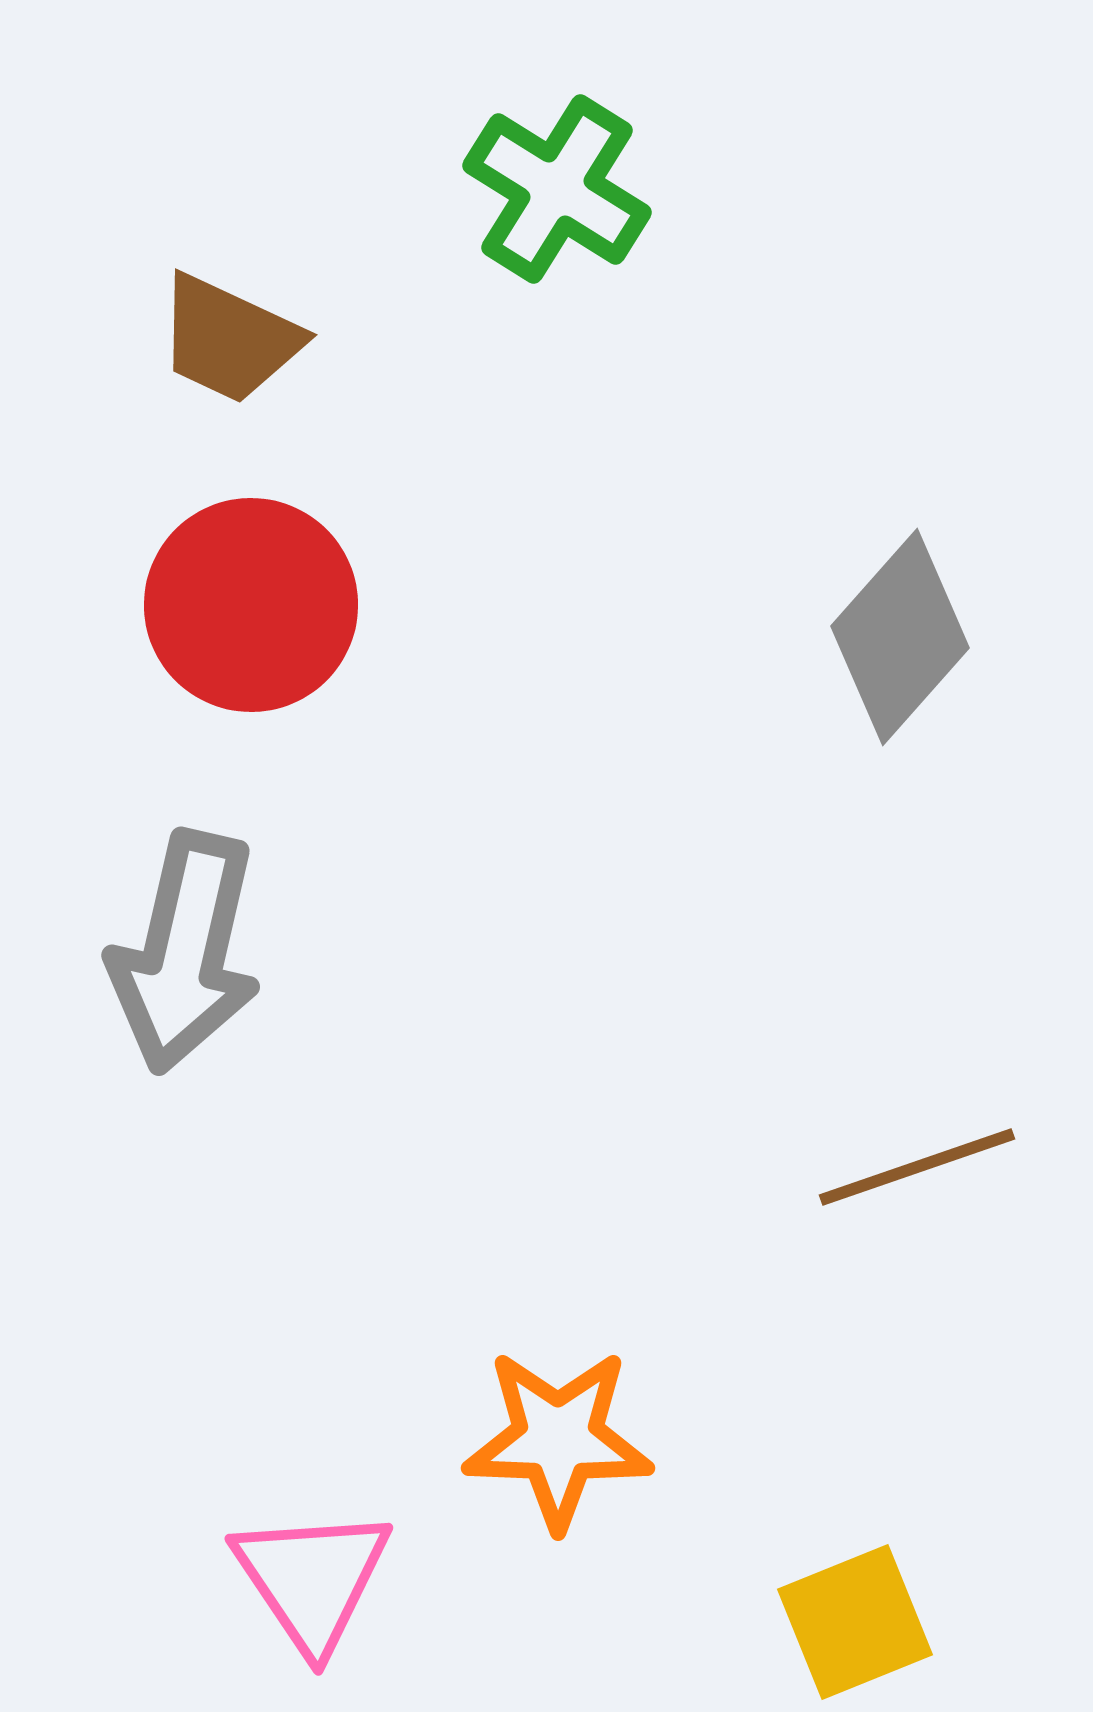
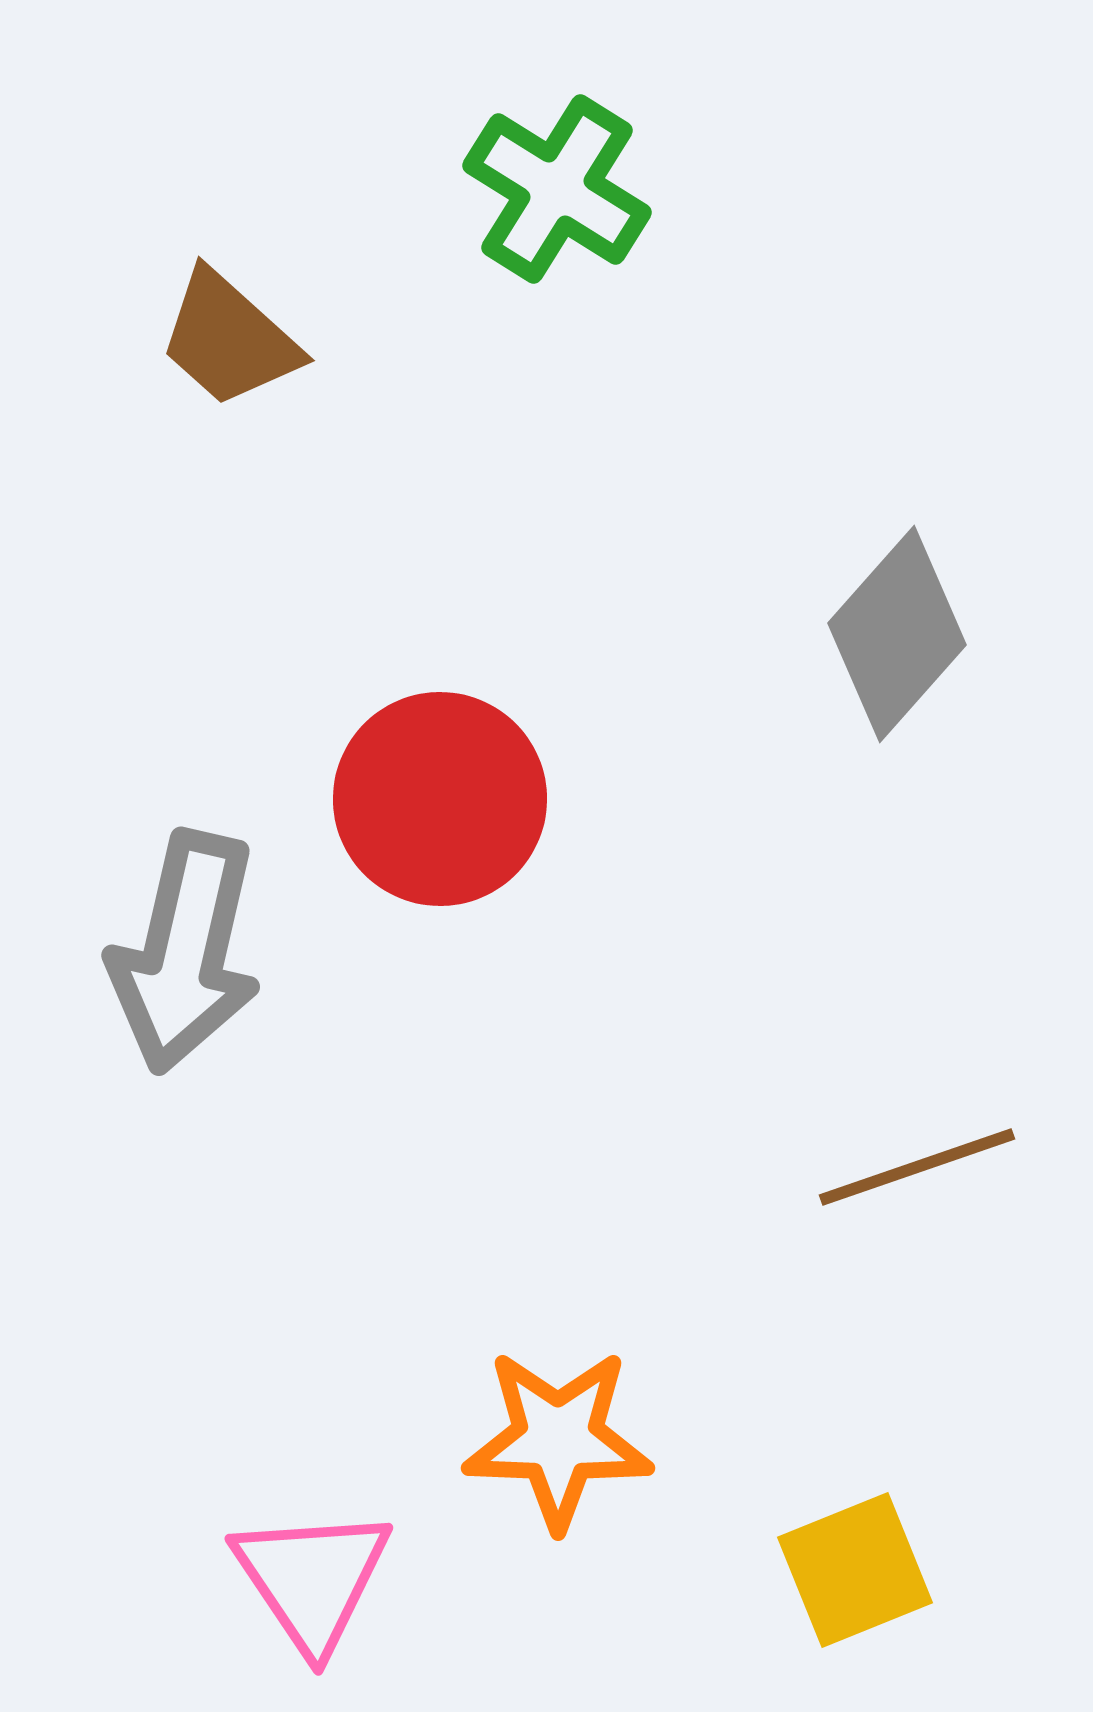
brown trapezoid: rotated 17 degrees clockwise
red circle: moved 189 px right, 194 px down
gray diamond: moved 3 px left, 3 px up
yellow square: moved 52 px up
